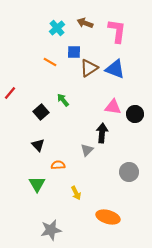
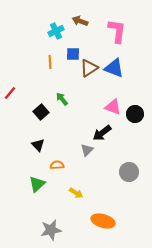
brown arrow: moved 5 px left, 2 px up
cyan cross: moved 1 px left, 3 px down; rotated 14 degrees clockwise
blue square: moved 1 px left, 2 px down
orange line: rotated 56 degrees clockwise
blue triangle: moved 1 px left, 1 px up
green arrow: moved 1 px left, 1 px up
pink triangle: rotated 12 degrees clockwise
black arrow: rotated 132 degrees counterclockwise
orange semicircle: moved 1 px left
green triangle: rotated 18 degrees clockwise
yellow arrow: rotated 32 degrees counterclockwise
orange ellipse: moved 5 px left, 4 px down
